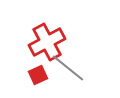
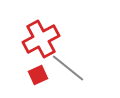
red cross: moved 6 px left, 3 px up
